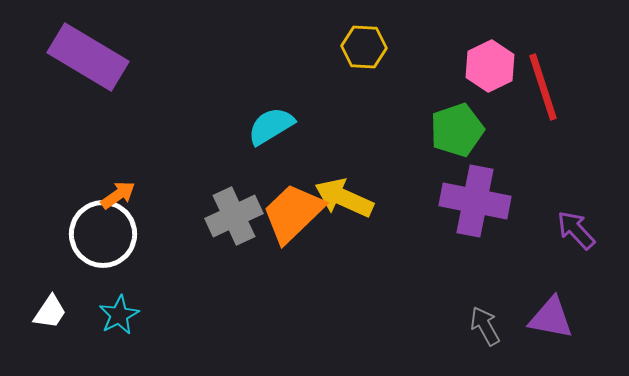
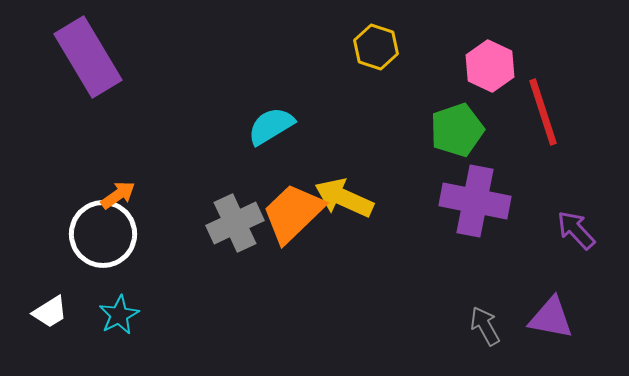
yellow hexagon: moved 12 px right; rotated 15 degrees clockwise
purple rectangle: rotated 28 degrees clockwise
pink hexagon: rotated 9 degrees counterclockwise
red line: moved 25 px down
gray cross: moved 1 px right, 7 px down
white trapezoid: rotated 24 degrees clockwise
